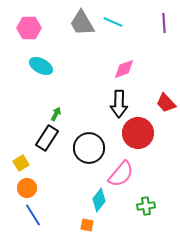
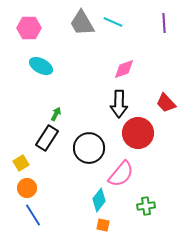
orange square: moved 16 px right
